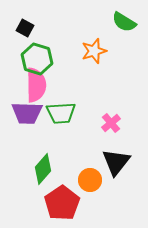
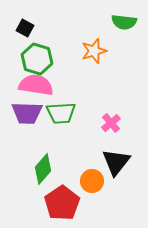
green semicircle: rotated 25 degrees counterclockwise
pink semicircle: rotated 80 degrees counterclockwise
orange circle: moved 2 px right, 1 px down
